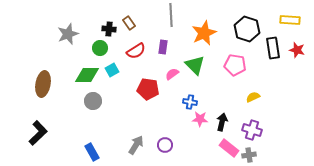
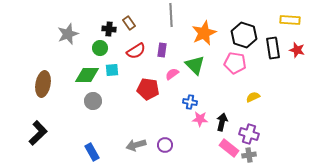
black hexagon: moved 3 px left, 6 px down
purple rectangle: moved 1 px left, 3 px down
pink pentagon: moved 2 px up
cyan square: rotated 24 degrees clockwise
purple cross: moved 3 px left, 4 px down
gray arrow: rotated 138 degrees counterclockwise
